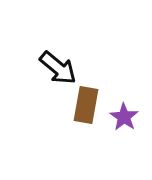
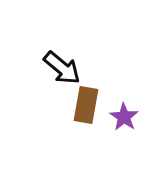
black arrow: moved 4 px right
